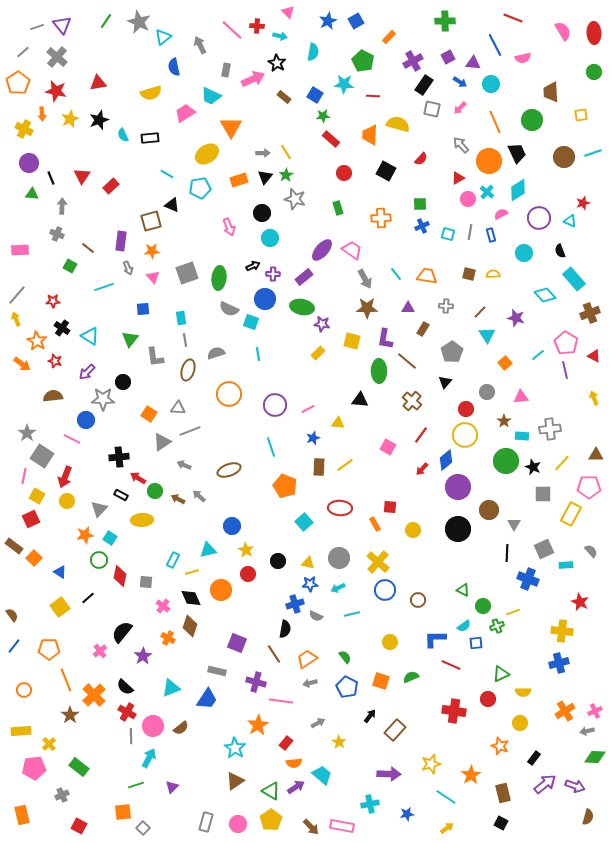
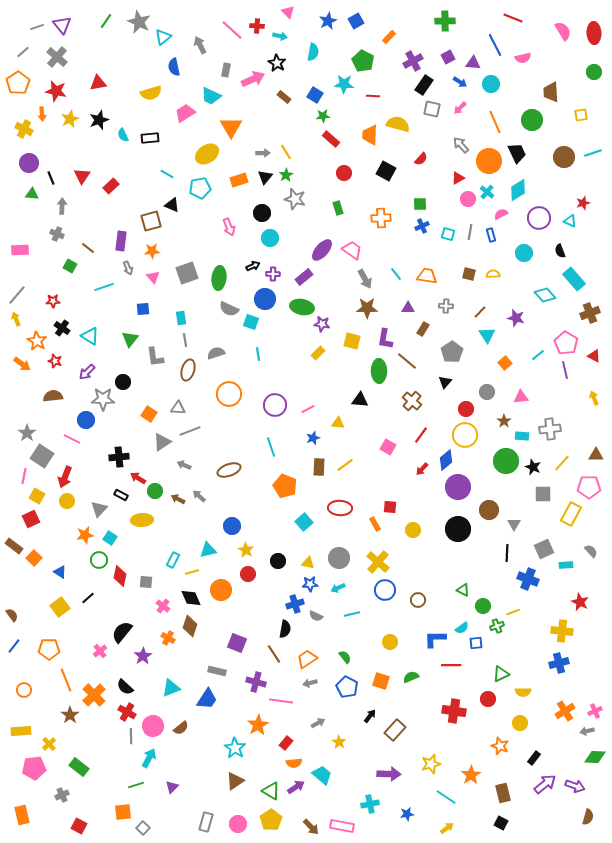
cyan semicircle at (464, 626): moved 2 px left, 2 px down
red line at (451, 665): rotated 24 degrees counterclockwise
